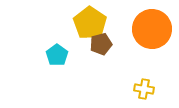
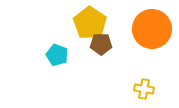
brown pentagon: rotated 15 degrees clockwise
cyan pentagon: rotated 15 degrees counterclockwise
